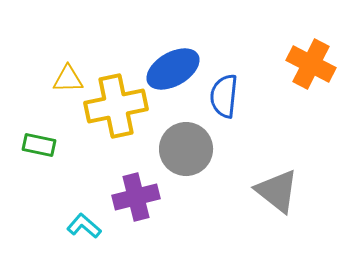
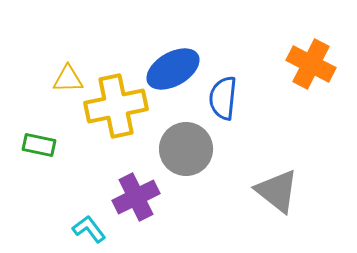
blue semicircle: moved 1 px left, 2 px down
purple cross: rotated 12 degrees counterclockwise
cyan L-shape: moved 5 px right, 3 px down; rotated 12 degrees clockwise
